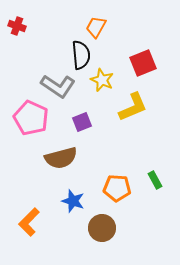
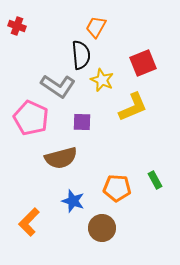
purple square: rotated 24 degrees clockwise
